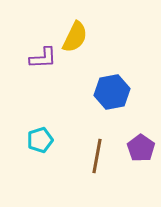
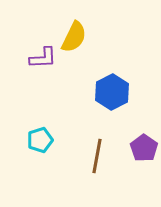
yellow semicircle: moved 1 px left
blue hexagon: rotated 16 degrees counterclockwise
purple pentagon: moved 3 px right
